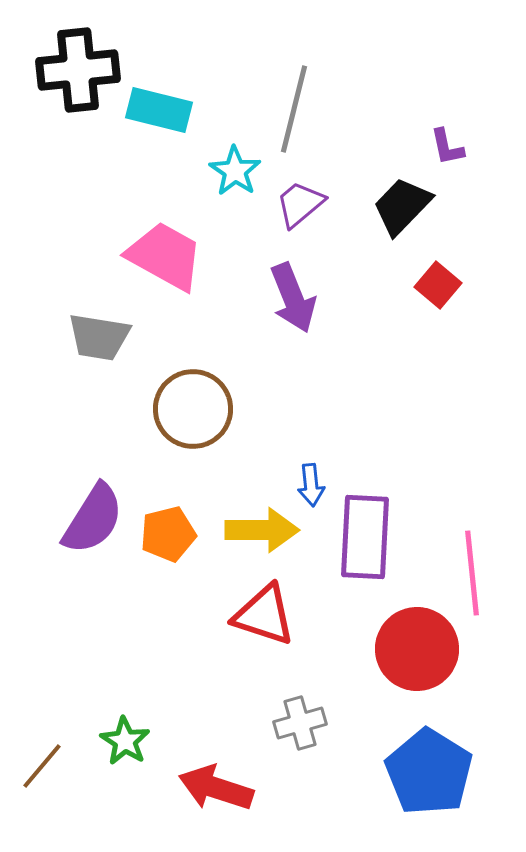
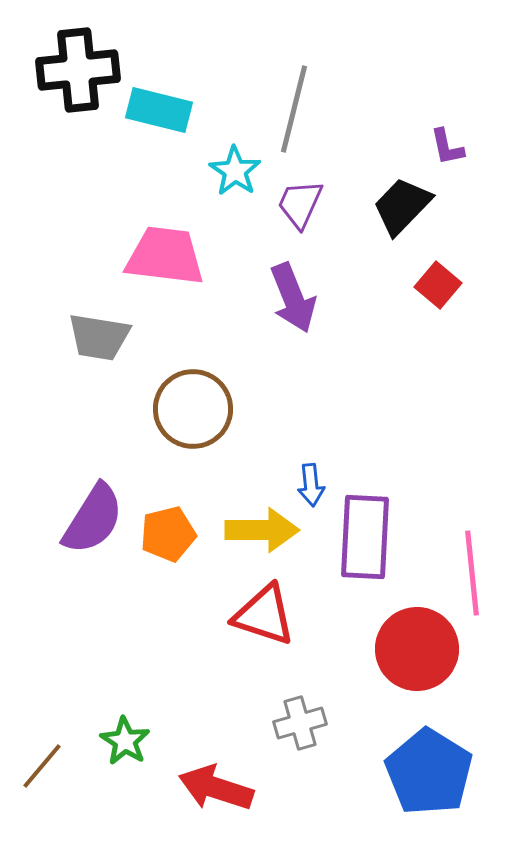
purple trapezoid: rotated 26 degrees counterclockwise
pink trapezoid: rotated 22 degrees counterclockwise
